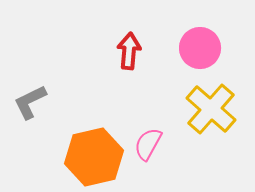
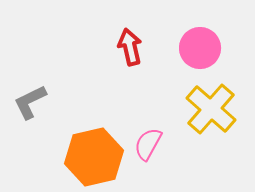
red arrow: moved 1 px right, 4 px up; rotated 18 degrees counterclockwise
